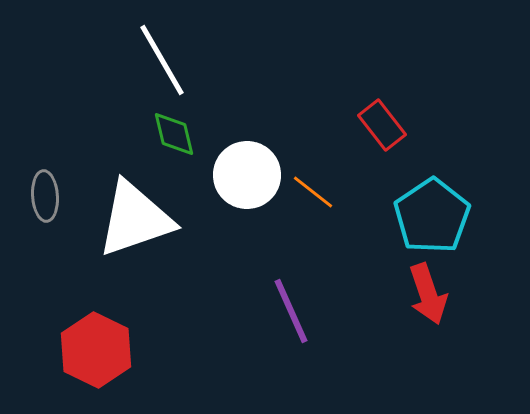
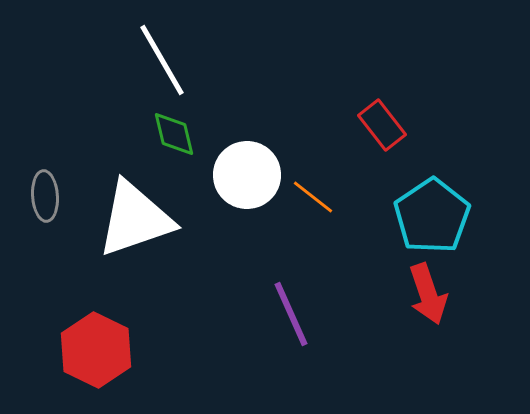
orange line: moved 5 px down
purple line: moved 3 px down
